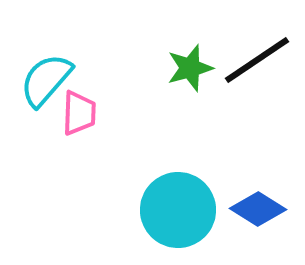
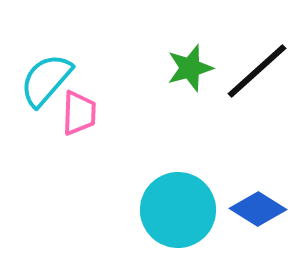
black line: moved 11 px down; rotated 8 degrees counterclockwise
